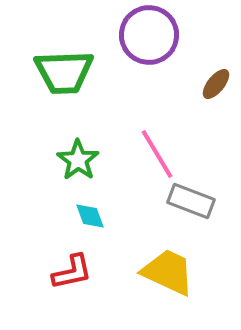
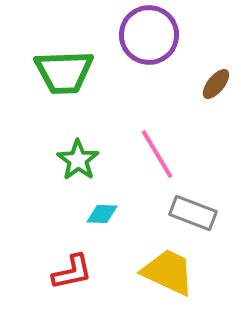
gray rectangle: moved 2 px right, 12 px down
cyan diamond: moved 12 px right, 2 px up; rotated 68 degrees counterclockwise
